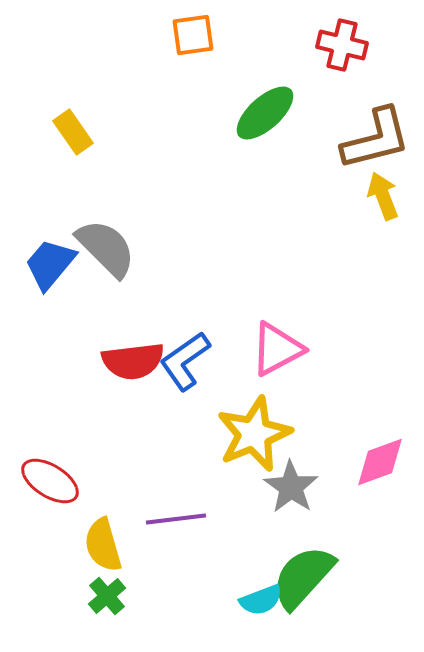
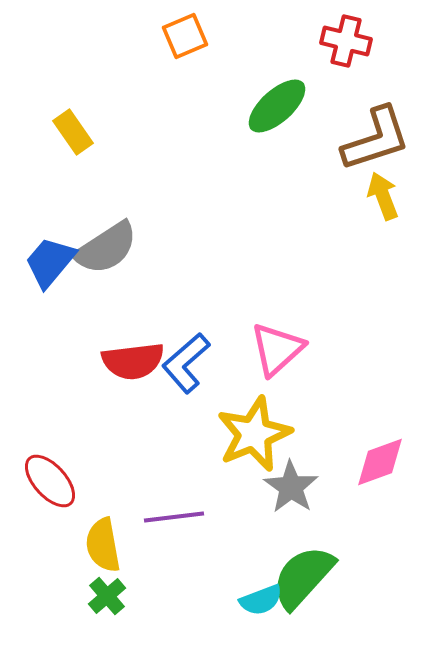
orange square: moved 8 px left, 1 px down; rotated 15 degrees counterclockwise
red cross: moved 4 px right, 4 px up
green ellipse: moved 12 px right, 7 px up
brown L-shape: rotated 4 degrees counterclockwise
gray semicircle: rotated 102 degrees clockwise
blue trapezoid: moved 2 px up
pink triangle: rotated 14 degrees counterclockwise
blue L-shape: moved 1 px right, 2 px down; rotated 6 degrees counterclockwise
red ellipse: rotated 16 degrees clockwise
purple line: moved 2 px left, 2 px up
yellow semicircle: rotated 6 degrees clockwise
